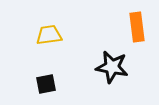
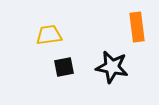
black square: moved 18 px right, 17 px up
